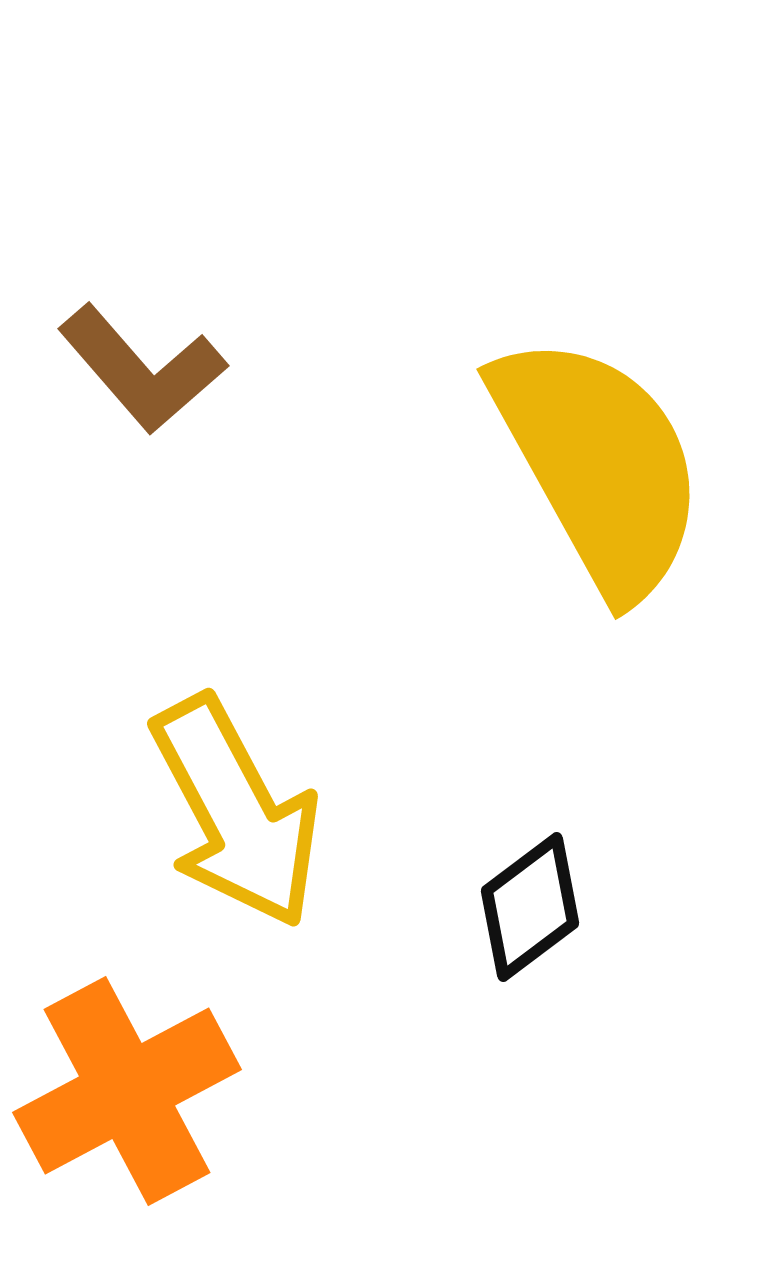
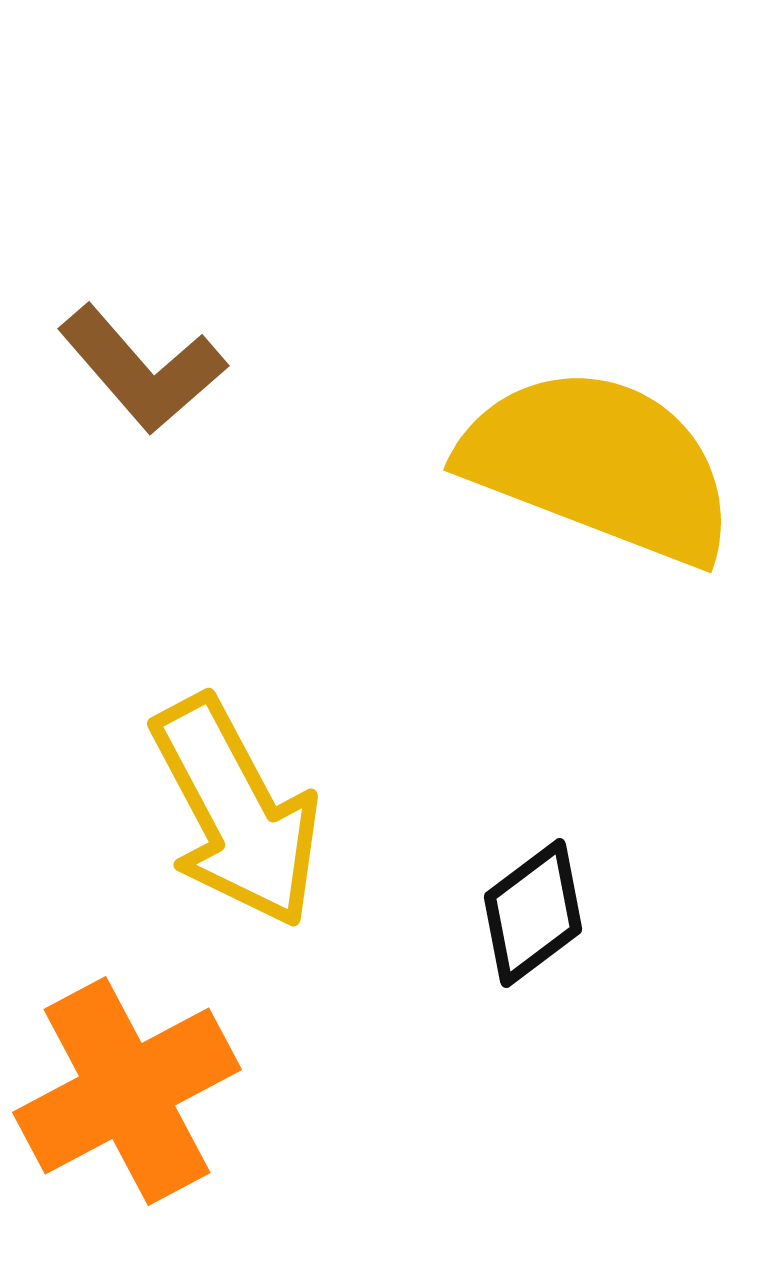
yellow semicircle: rotated 40 degrees counterclockwise
black diamond: moved 3 px right, 6 px down
